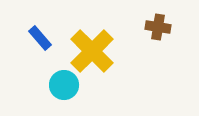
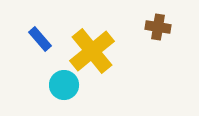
blue rectangle: moved 1 px down
yellow cross: rotated 6 degrees clockwise
